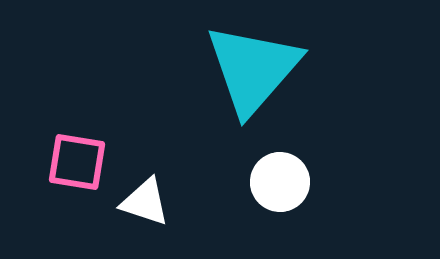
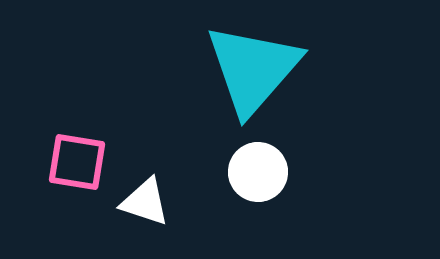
white circle: moved 22 px left, 10 px up
